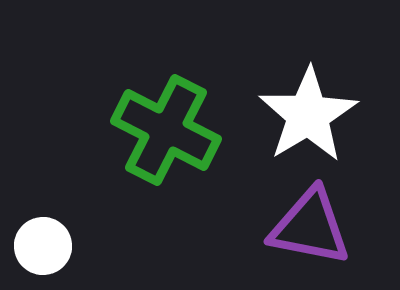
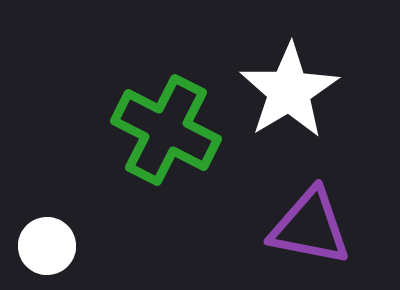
white star: moved 19 px left, 24 px up
white circle: moved 4 px right
